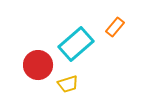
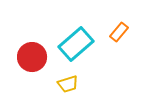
orange rectangle: moved 4 px right, 5 px down
red circle: moved 6 px left, 8 px up
